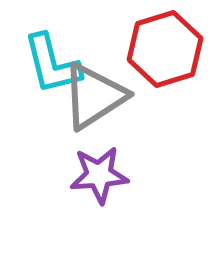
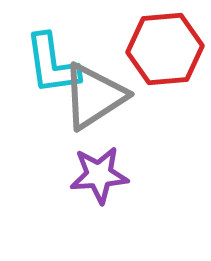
red hexagon: rotated 12 degrees clockwise
cyan L-shape: rotated 6 degrees clockwise
